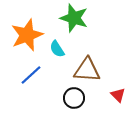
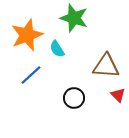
brown triangle: moved 19 px right, 4 px up
